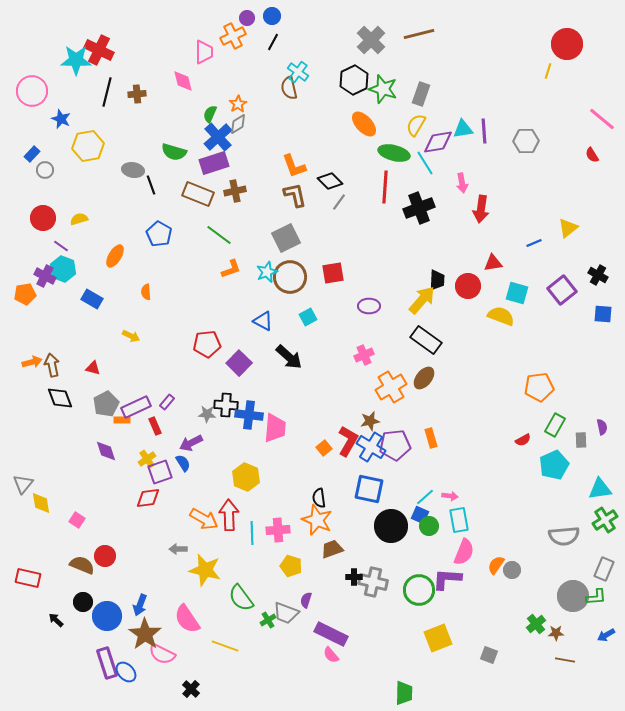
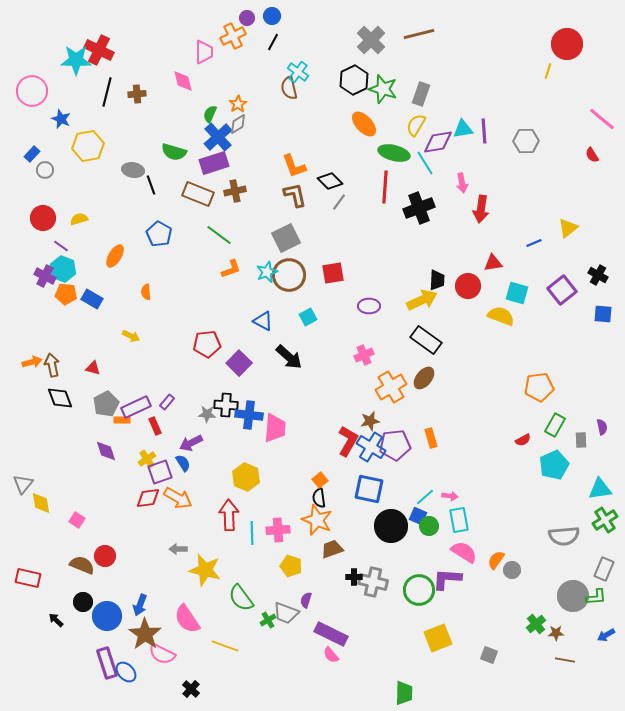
brown circle at (290, 277): moved 1 px left, 2 px up
orange pentagon at (25, 294): moved 41 px right; rotated 15 degrees clockwise
yellow arrow at (422, 300): rotated 24 degrees clockwise
orange square at (324, 448): moved 4 px left, 32 px down
blue square at (420, 515): moved 2 px left, 1 px down
orange arrow at (204, 519): moved 26 px left, 21 px up
pink semicircle at (464, 552): rotated 80 degrees counterclockwise
orange semicircle at (496, 565): moved 5 px up
